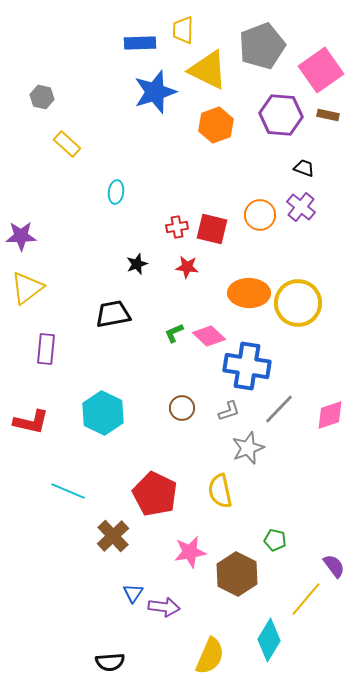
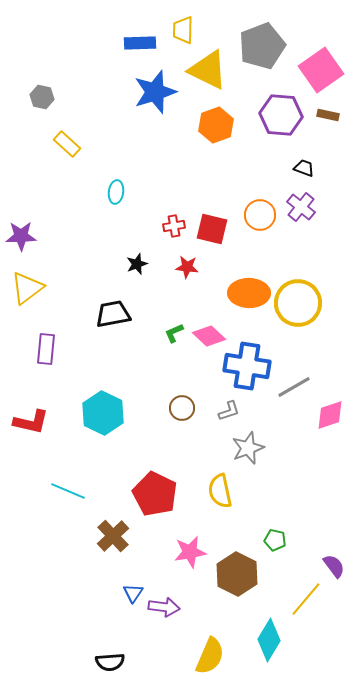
red cross at (177, 227): moved 3 px left, 1 px up
gray line at (279, 409): moved 15 px right, 22 px up; rotated 16 degrees clockwise
